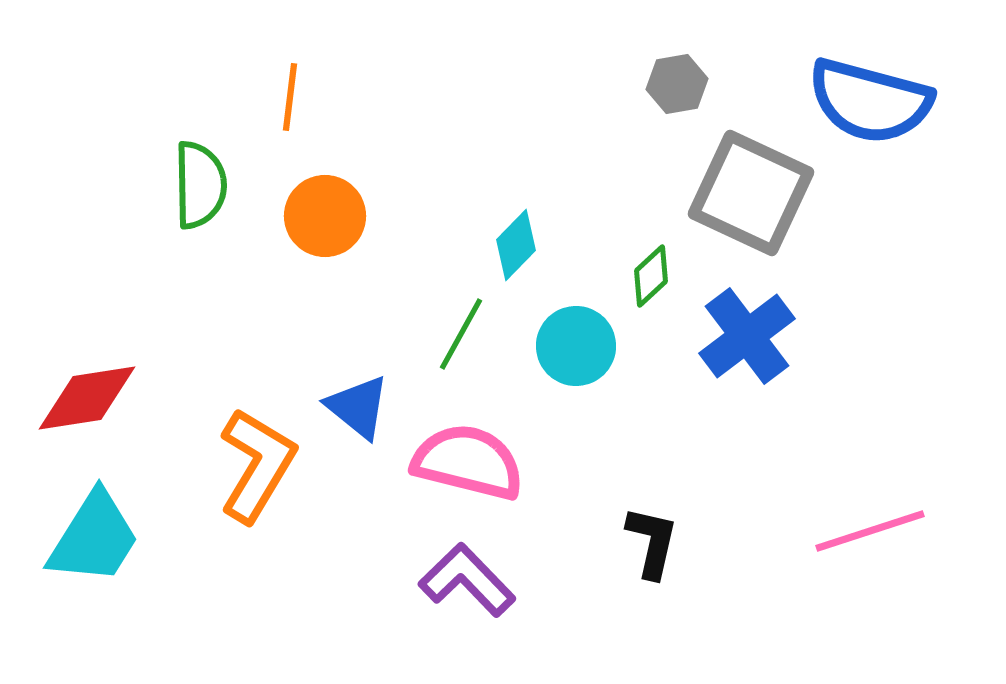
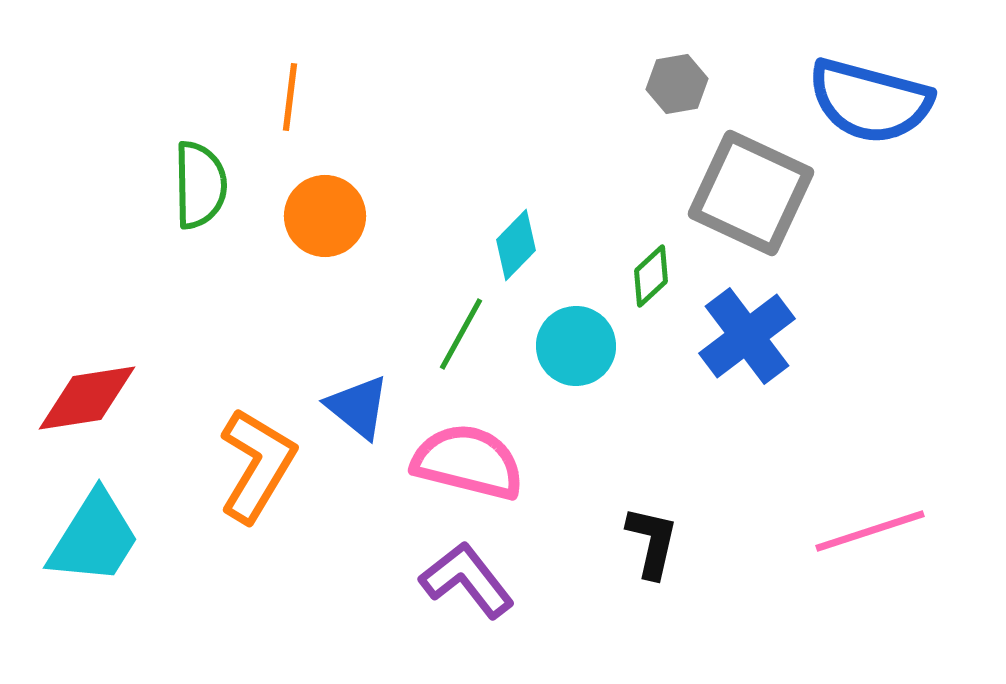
purple L-shape: rotated 6 degrees clockwise
